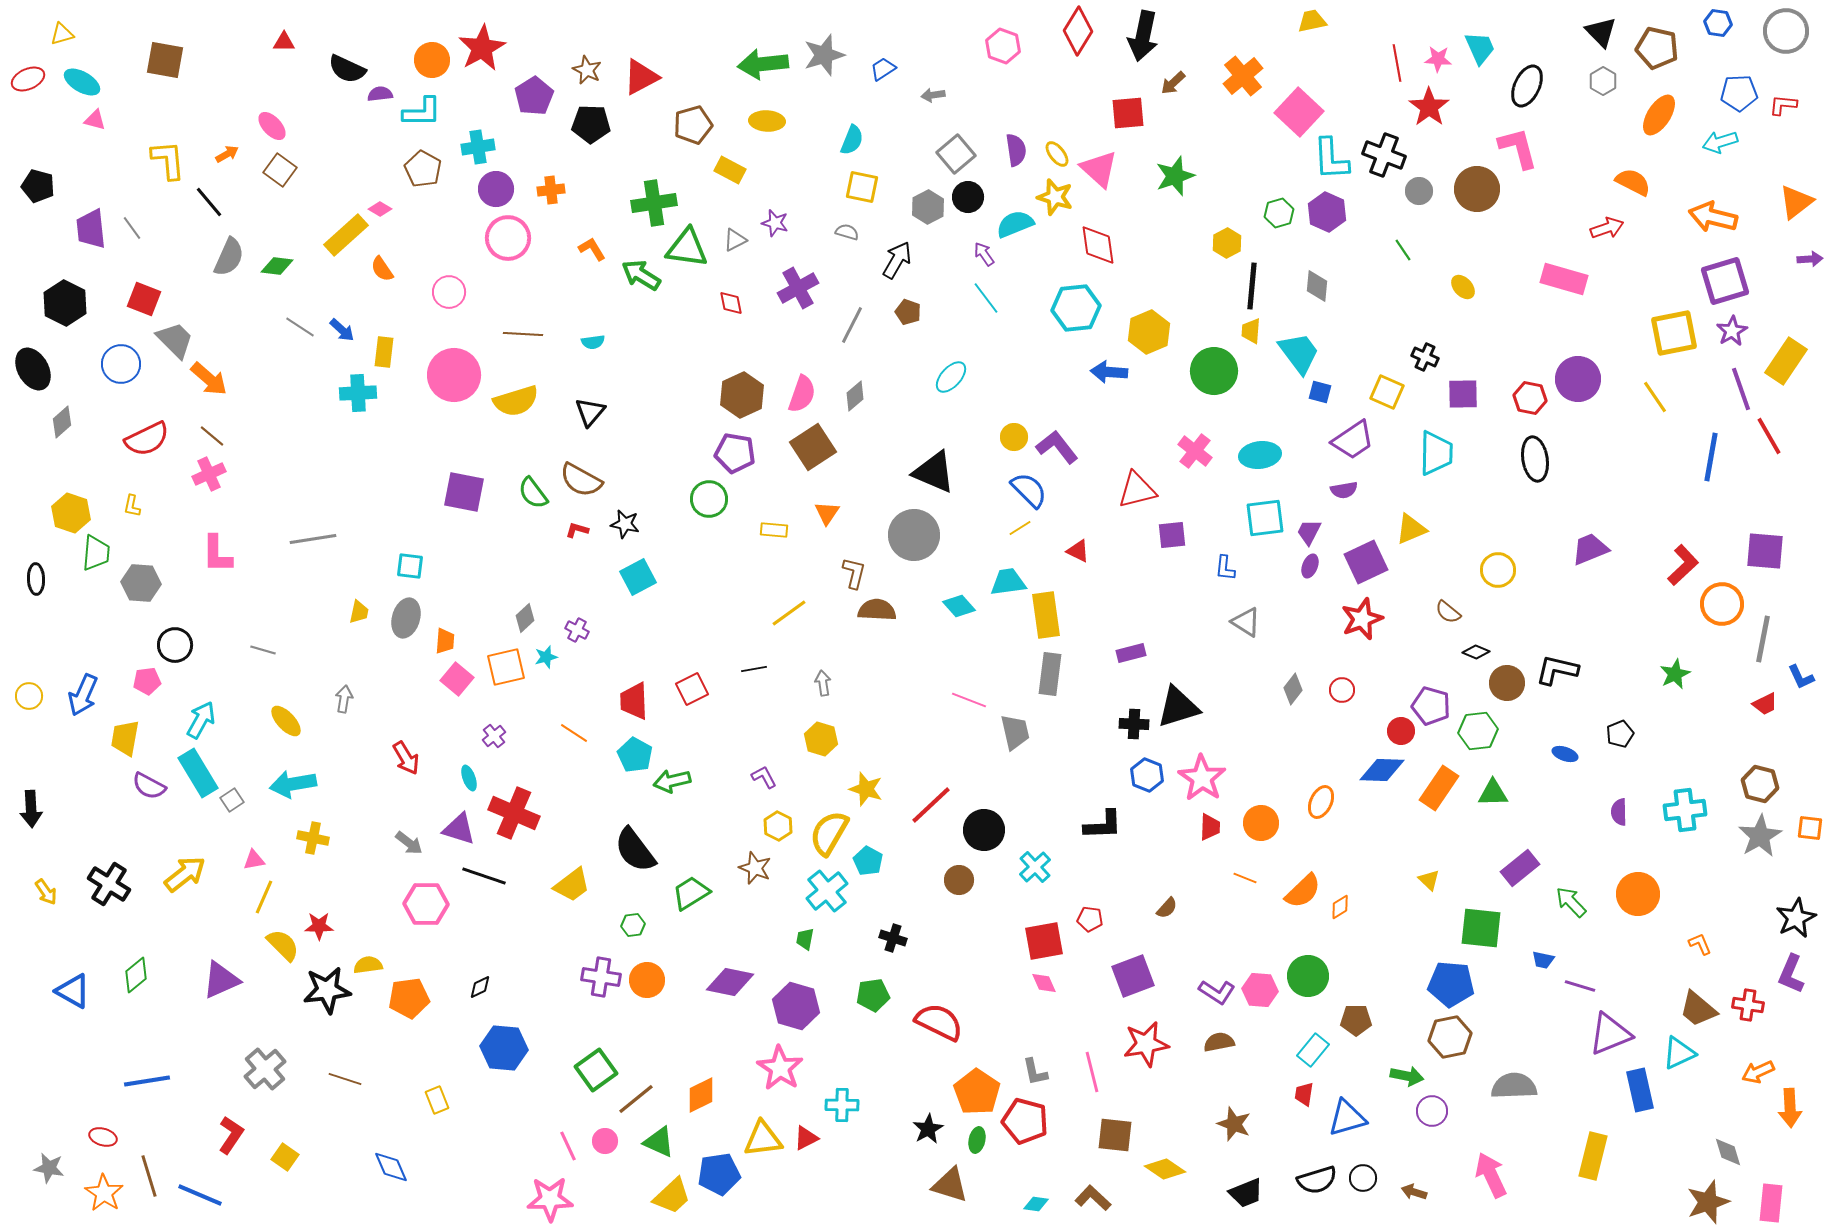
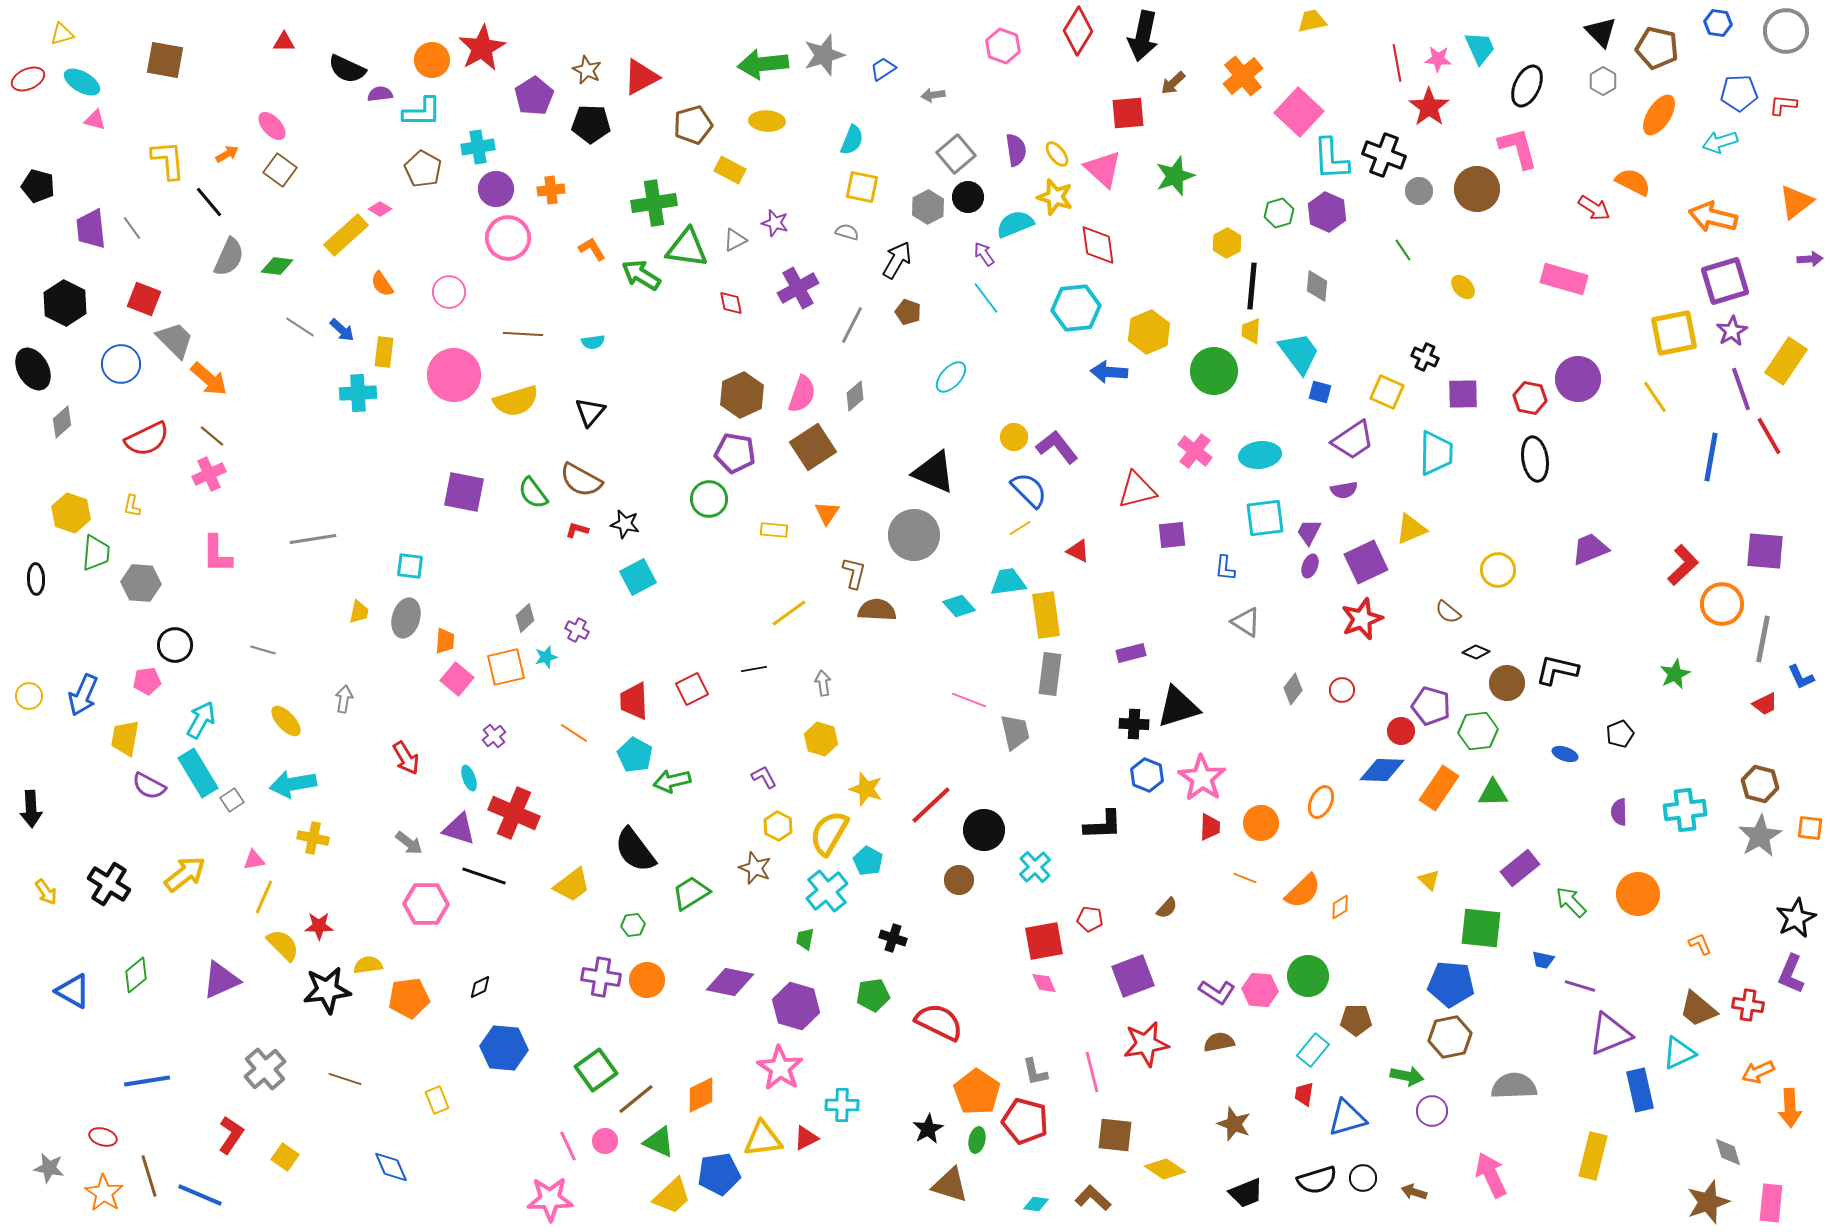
pink triangle at (1099, 169): moved 4 px right
red arrow at (1607, 228): moved 13 px left, 20 px up; rotated 52 degrees clockwise
orange semicircle at (382, 269): moved 15 px down
